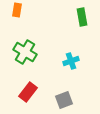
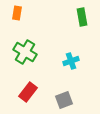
orange rectangle: moved 3 px down
